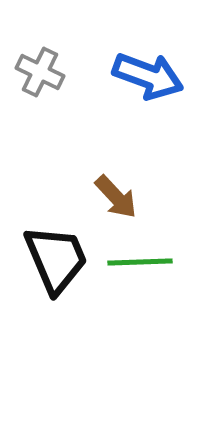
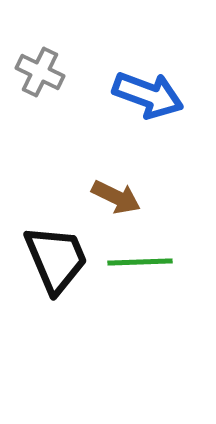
blue arrow: moved 19 px down
brown arrow: rotated 21 degrees counterclockwise
